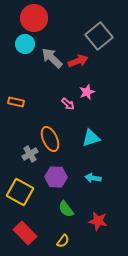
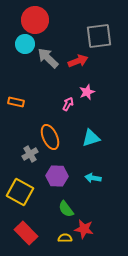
red circle: moved 1 px right, 2 px down
gray square: rotated 32 degrees clockwise
gray arrow: moved 4 px left
pink arrow: rotated 104 degrees counterclockwise
orange ellipse: moved 2 px up
purple hexagon: moved 1 px right, 1 px up
red star: moved 14 px left, 8 px down
red rectangle: moved 1 px right
yellow semicircle: moved 2 px right, 3 px up; rotated 128 degrees counterclockwise
